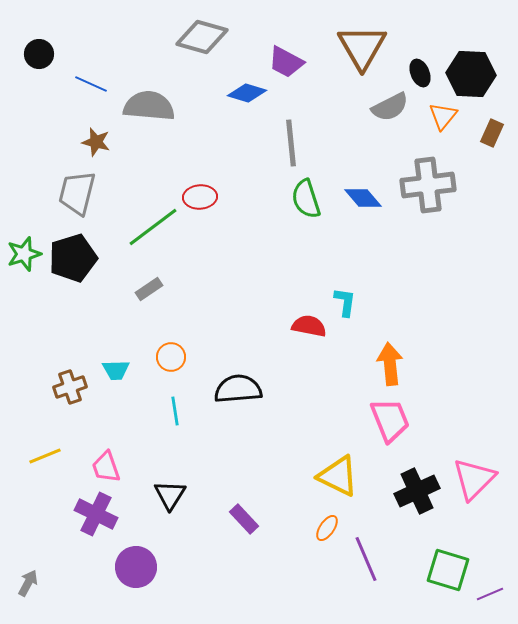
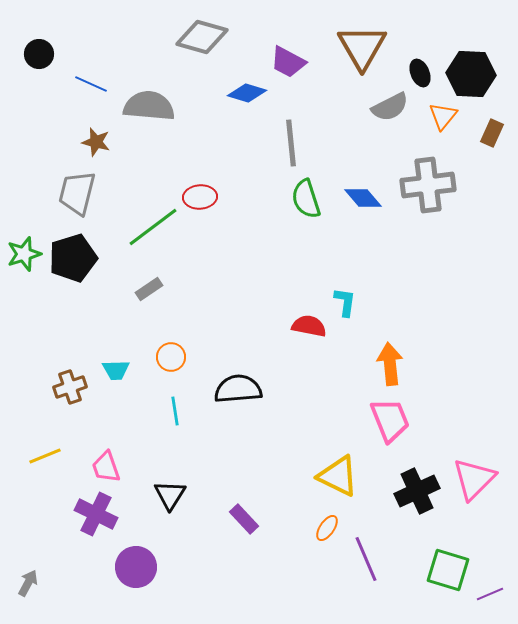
purple trapezoid at (286, 62): moved 2 px right
